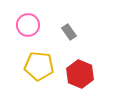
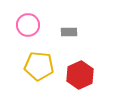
gray rectangle: rotated 56 degrees counterclockwise
red hexagon: moved 1 px down; rotated 12 degrees clockwise
